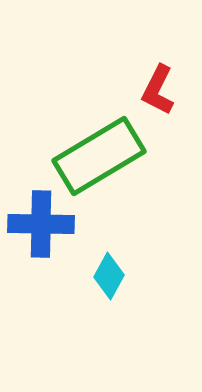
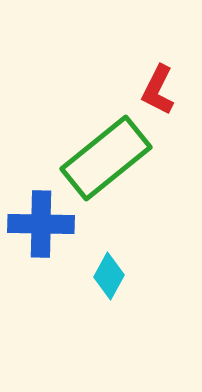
green rectangle: moved 7 px right, 2 px down; rotated 8 degrees counterclockwise
